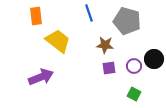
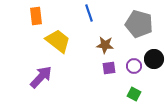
gray pentagon: moved 12 px right, 3 px down
purple arrow: rotated 25 degrees counterclockwise
